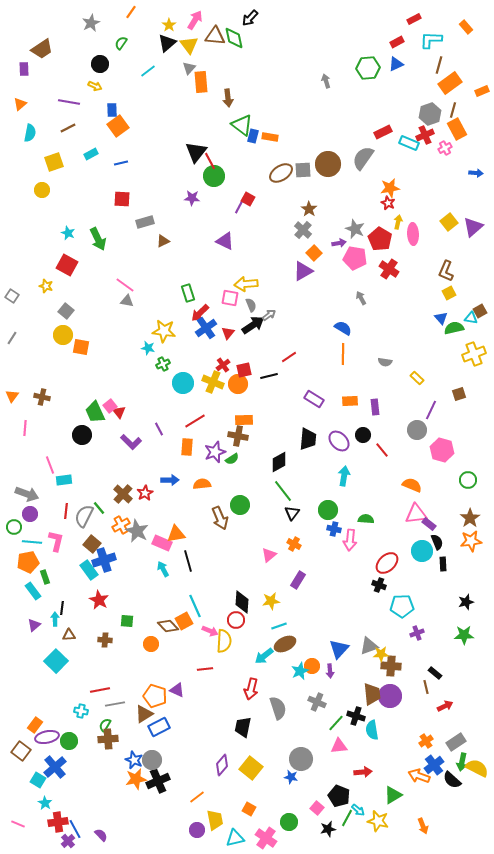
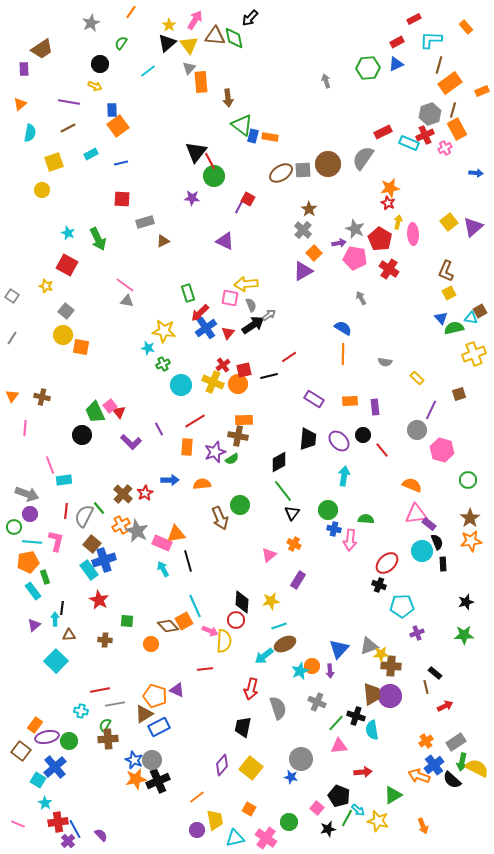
cyan circle at (183, 383): moved 2 px left, 2 px down
